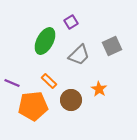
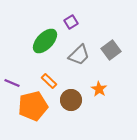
green ellipse: rotated 16 degrees clockwise
gray square: moved 1 px left, 4 px down; rotated 12 degrees counterclockwise
orange pentagon: rotated 8 degrees counterclockwise
